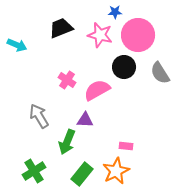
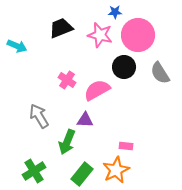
cyan arrow: moved 1 px down
orange star: moved 1 px up
